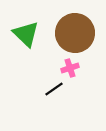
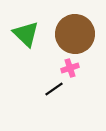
brown circle: moved 1 px down
